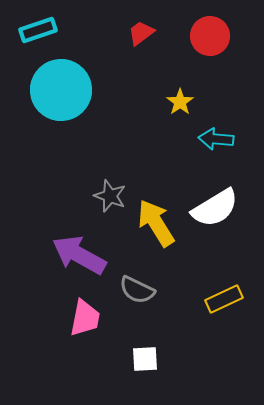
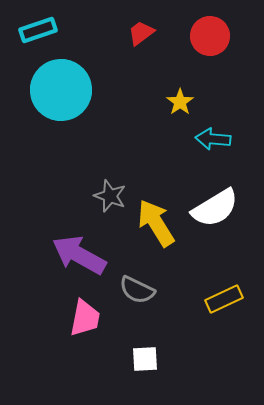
cyan arrow: moved 3 px left
